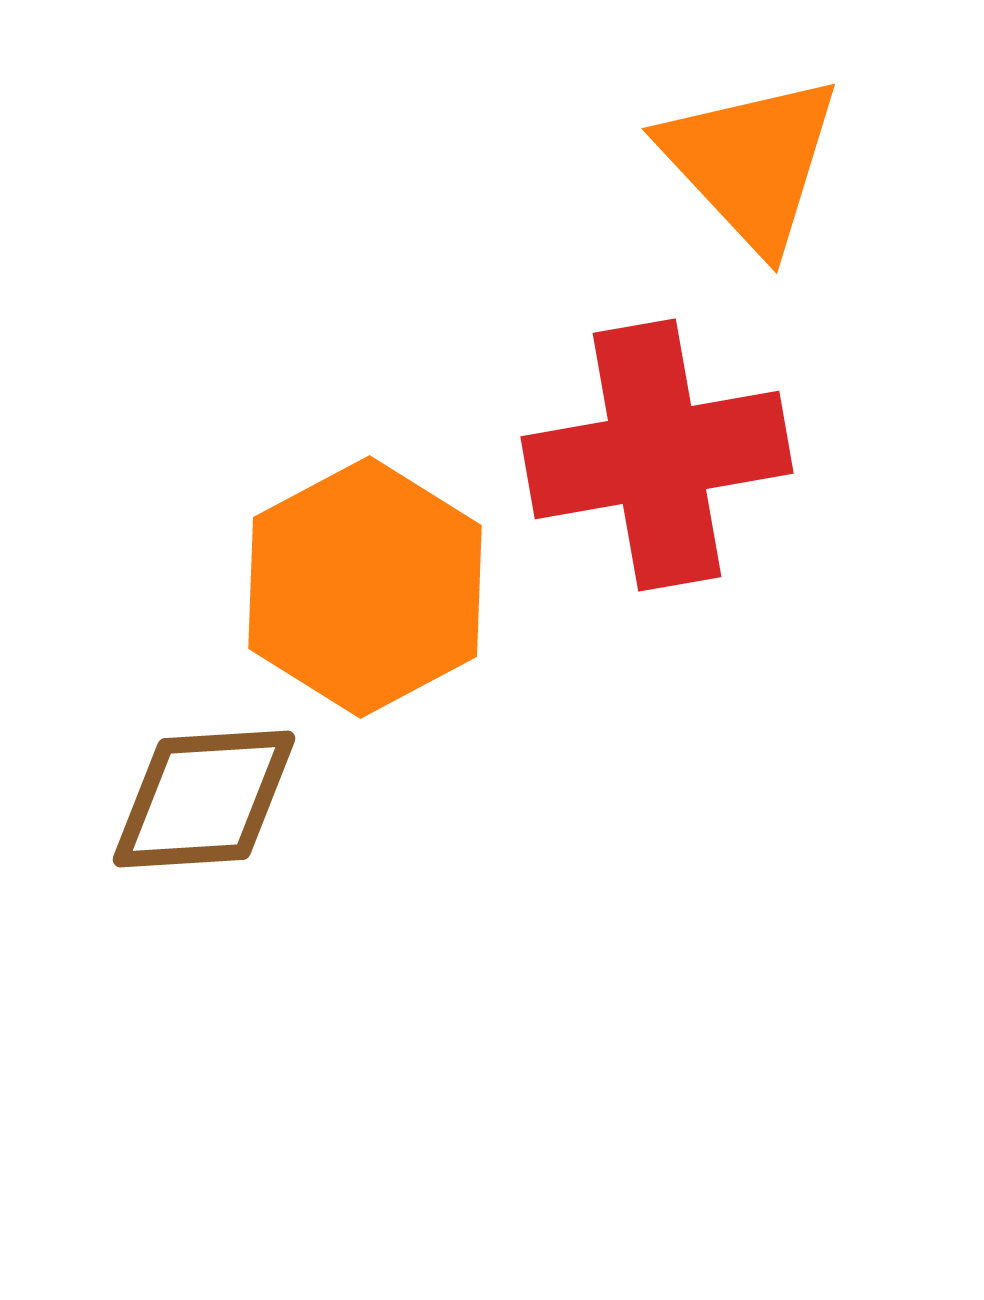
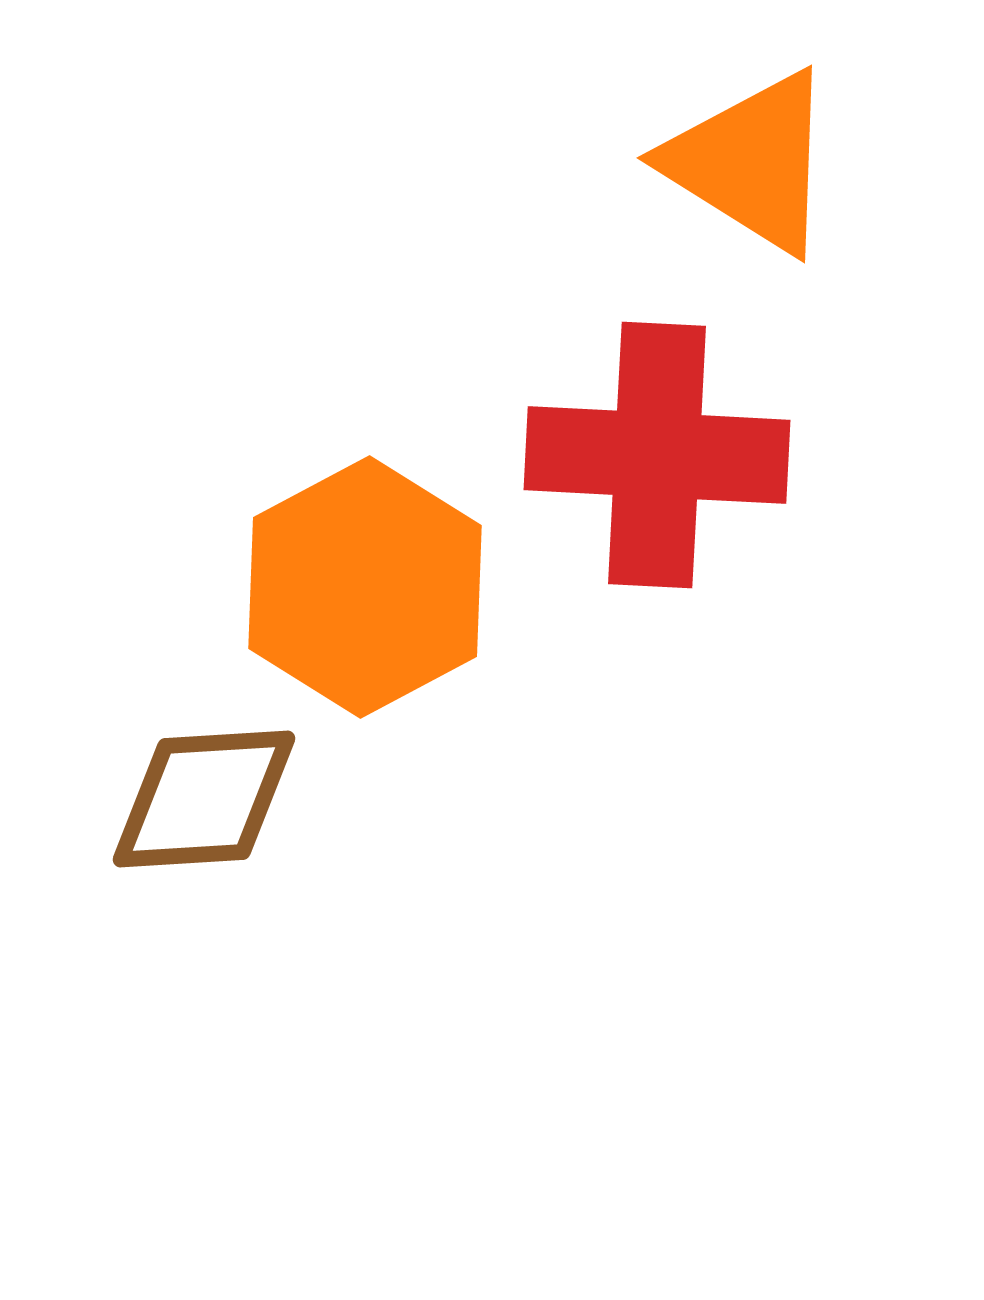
orange triangle: rotated 15 degrees counterclockwise
red cross: rotated 13 degrees clockwise
